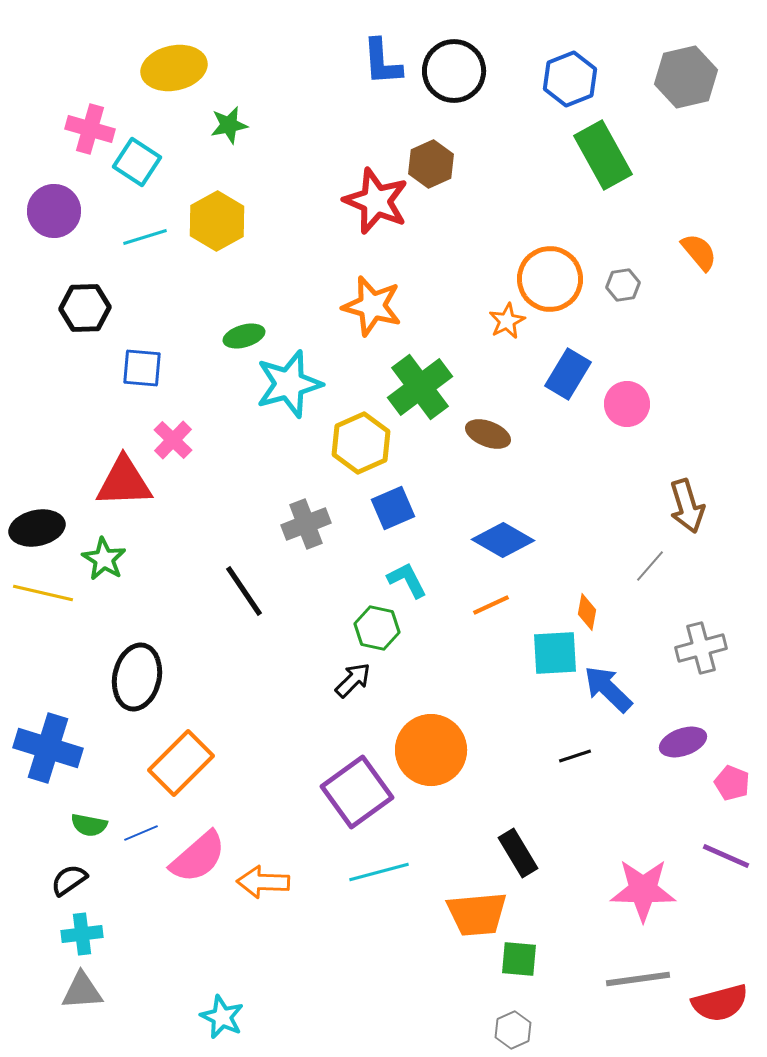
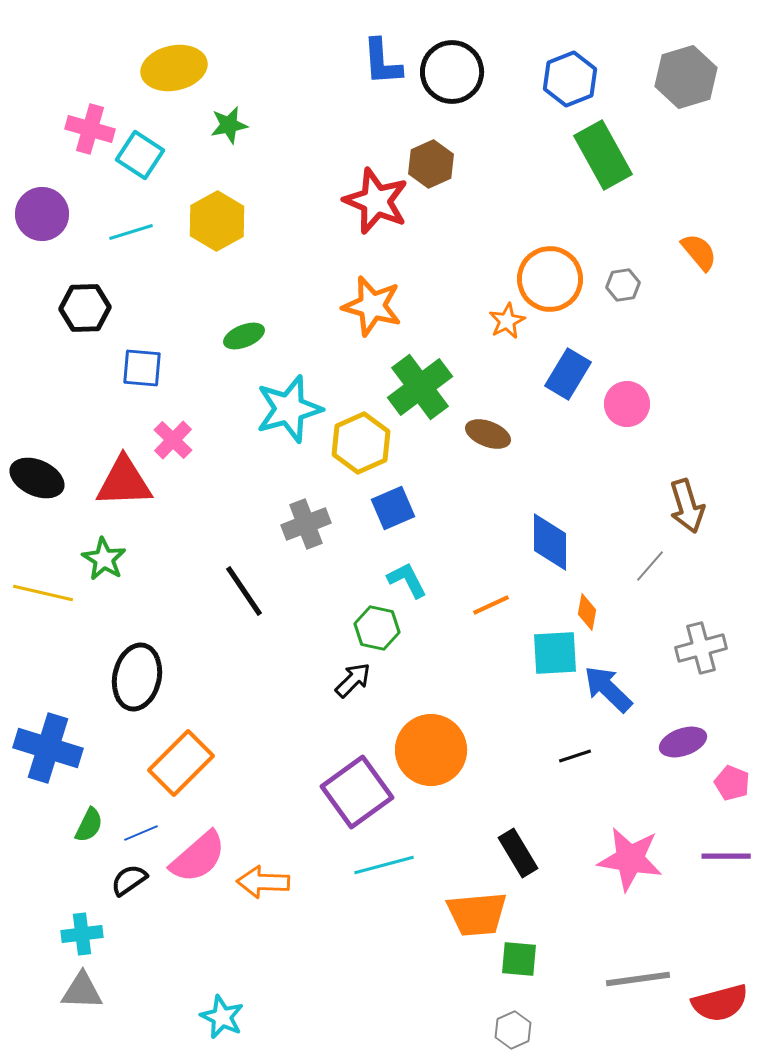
black circle at (454, 71): moved 2 px left, 1 px down
gray hexagon at (686, 77): rotated 4 degrees counterclockwise
cyan square at (137, 162): moved 3 px right, 7 px up
purple circle at (54, 211): moved 12 px left, 3 px down
cyan line at (145, 237): moved 14 px left, 5 px up
green ellipse at (244, 336): rotated 6 degrees counterclockwise
cyan star at (289, 384): moved 25 px down
black ellipse at (37, 528): moved 50 px up; rotated 36 degrees clockwise
blue diamond at (503, 540): moved 47 px right, 2 px down; rotated 60 degrees clockwise
green semicircle at (89, 825): rotated 75 degrees counterclockwise
purple line at (726, 856): rotated 24 degrees counterclockwise
cyan line at (379, 872): moved 5 px right, 7 px up
black semicircle at (69, 880): moved 60 px right
pink star at (643, 890): moved 13 px left, 31 px up; rotated 8 degrees clockwise
gray triangle at (82, 991): rotated 6 degrees clockwise
